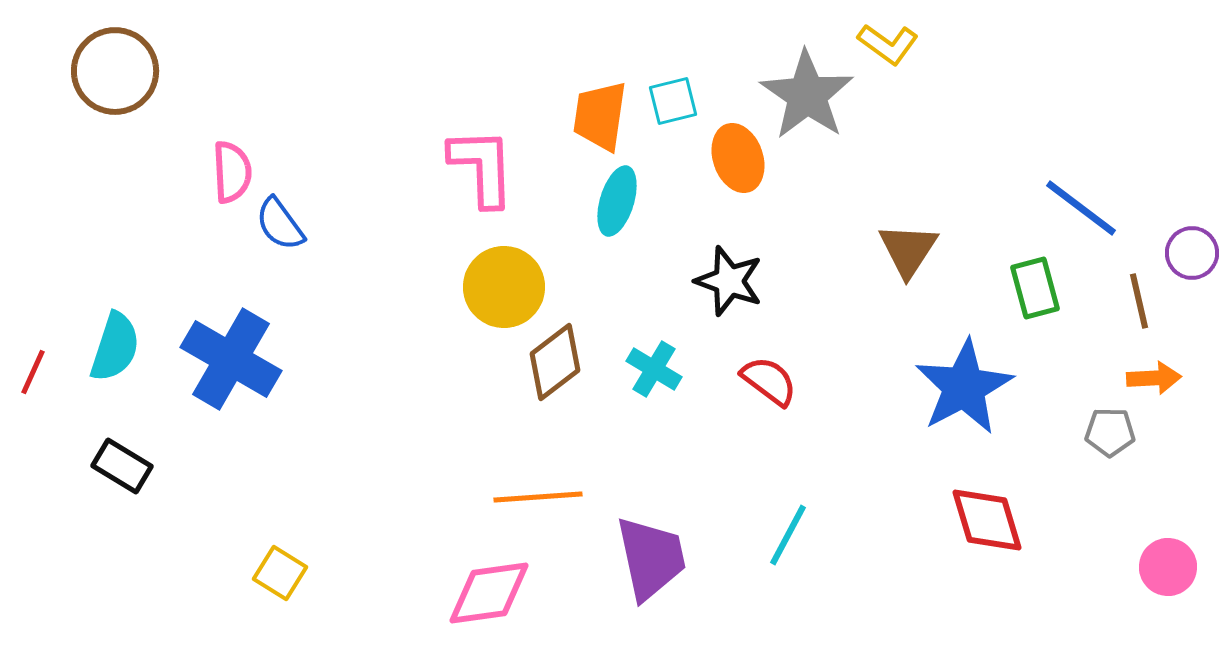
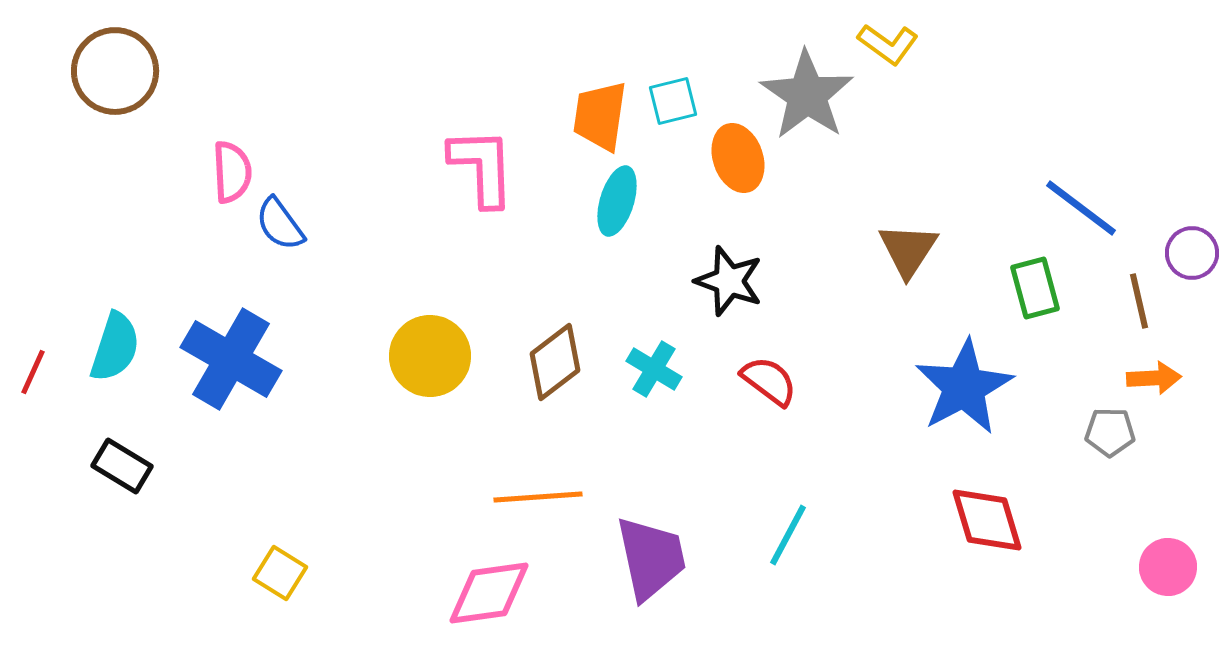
yellow circle: moved 74 px left, 69 px down
